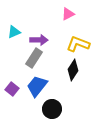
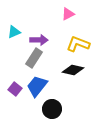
black diamond: rotated 70 degrees clockwise
purple square: moved 3 px right
